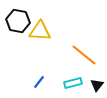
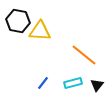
blue line: moved 4 px right, 1 px down
